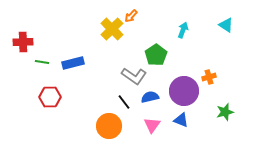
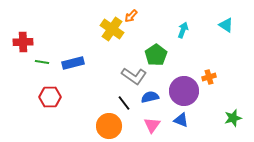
yellow cross: rotated 10 degrees counterclockwise
black line: moved 1 px down
green star: moved 8 px right, 6 px down
